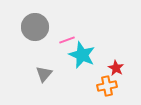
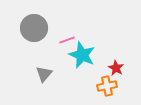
gray circle: moved 1 px left, 1 px down
